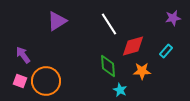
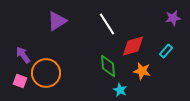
white line: moved 2 px left
orange star: rotated 12 degrees clockwise
orange circle: moved 8 px up
